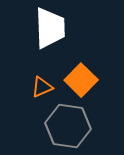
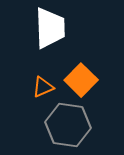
orange triangle: moved 1 px right
gray hexagon: moved 1 px up
